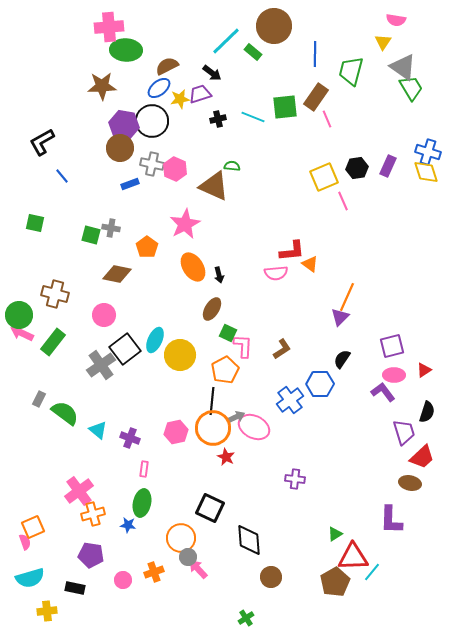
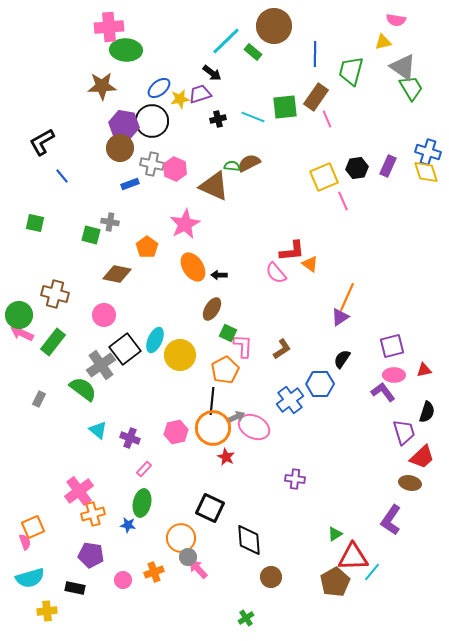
yellow triangle at (383, 42): rotated 42 degrees clockwise
brown semicircle at (167, 66): moved 82 px right, 97 px down
gray cross at (111, 228): moved 1 px left, 6 px up
pink semicircle at (276, 273): rotated 55 degrees clockwise
black arrow at (219, 275): rotated 105 degrees clockwise
purple triangle at (340, 317): rotated 12 degrees clockwise
red triangle at (424, 370): rotated 21 degrees clockwise
green semicircle at (65, 413): moved 18 px right, 24 px up
pink rectangle at (144, 469): rotated 35 degrees clockwise
purple L-shape at (391, 520): rotated 32 degrees clockwise
